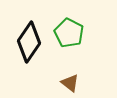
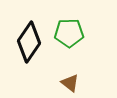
green pentagon: rotated 28 degrees counterclockwise
